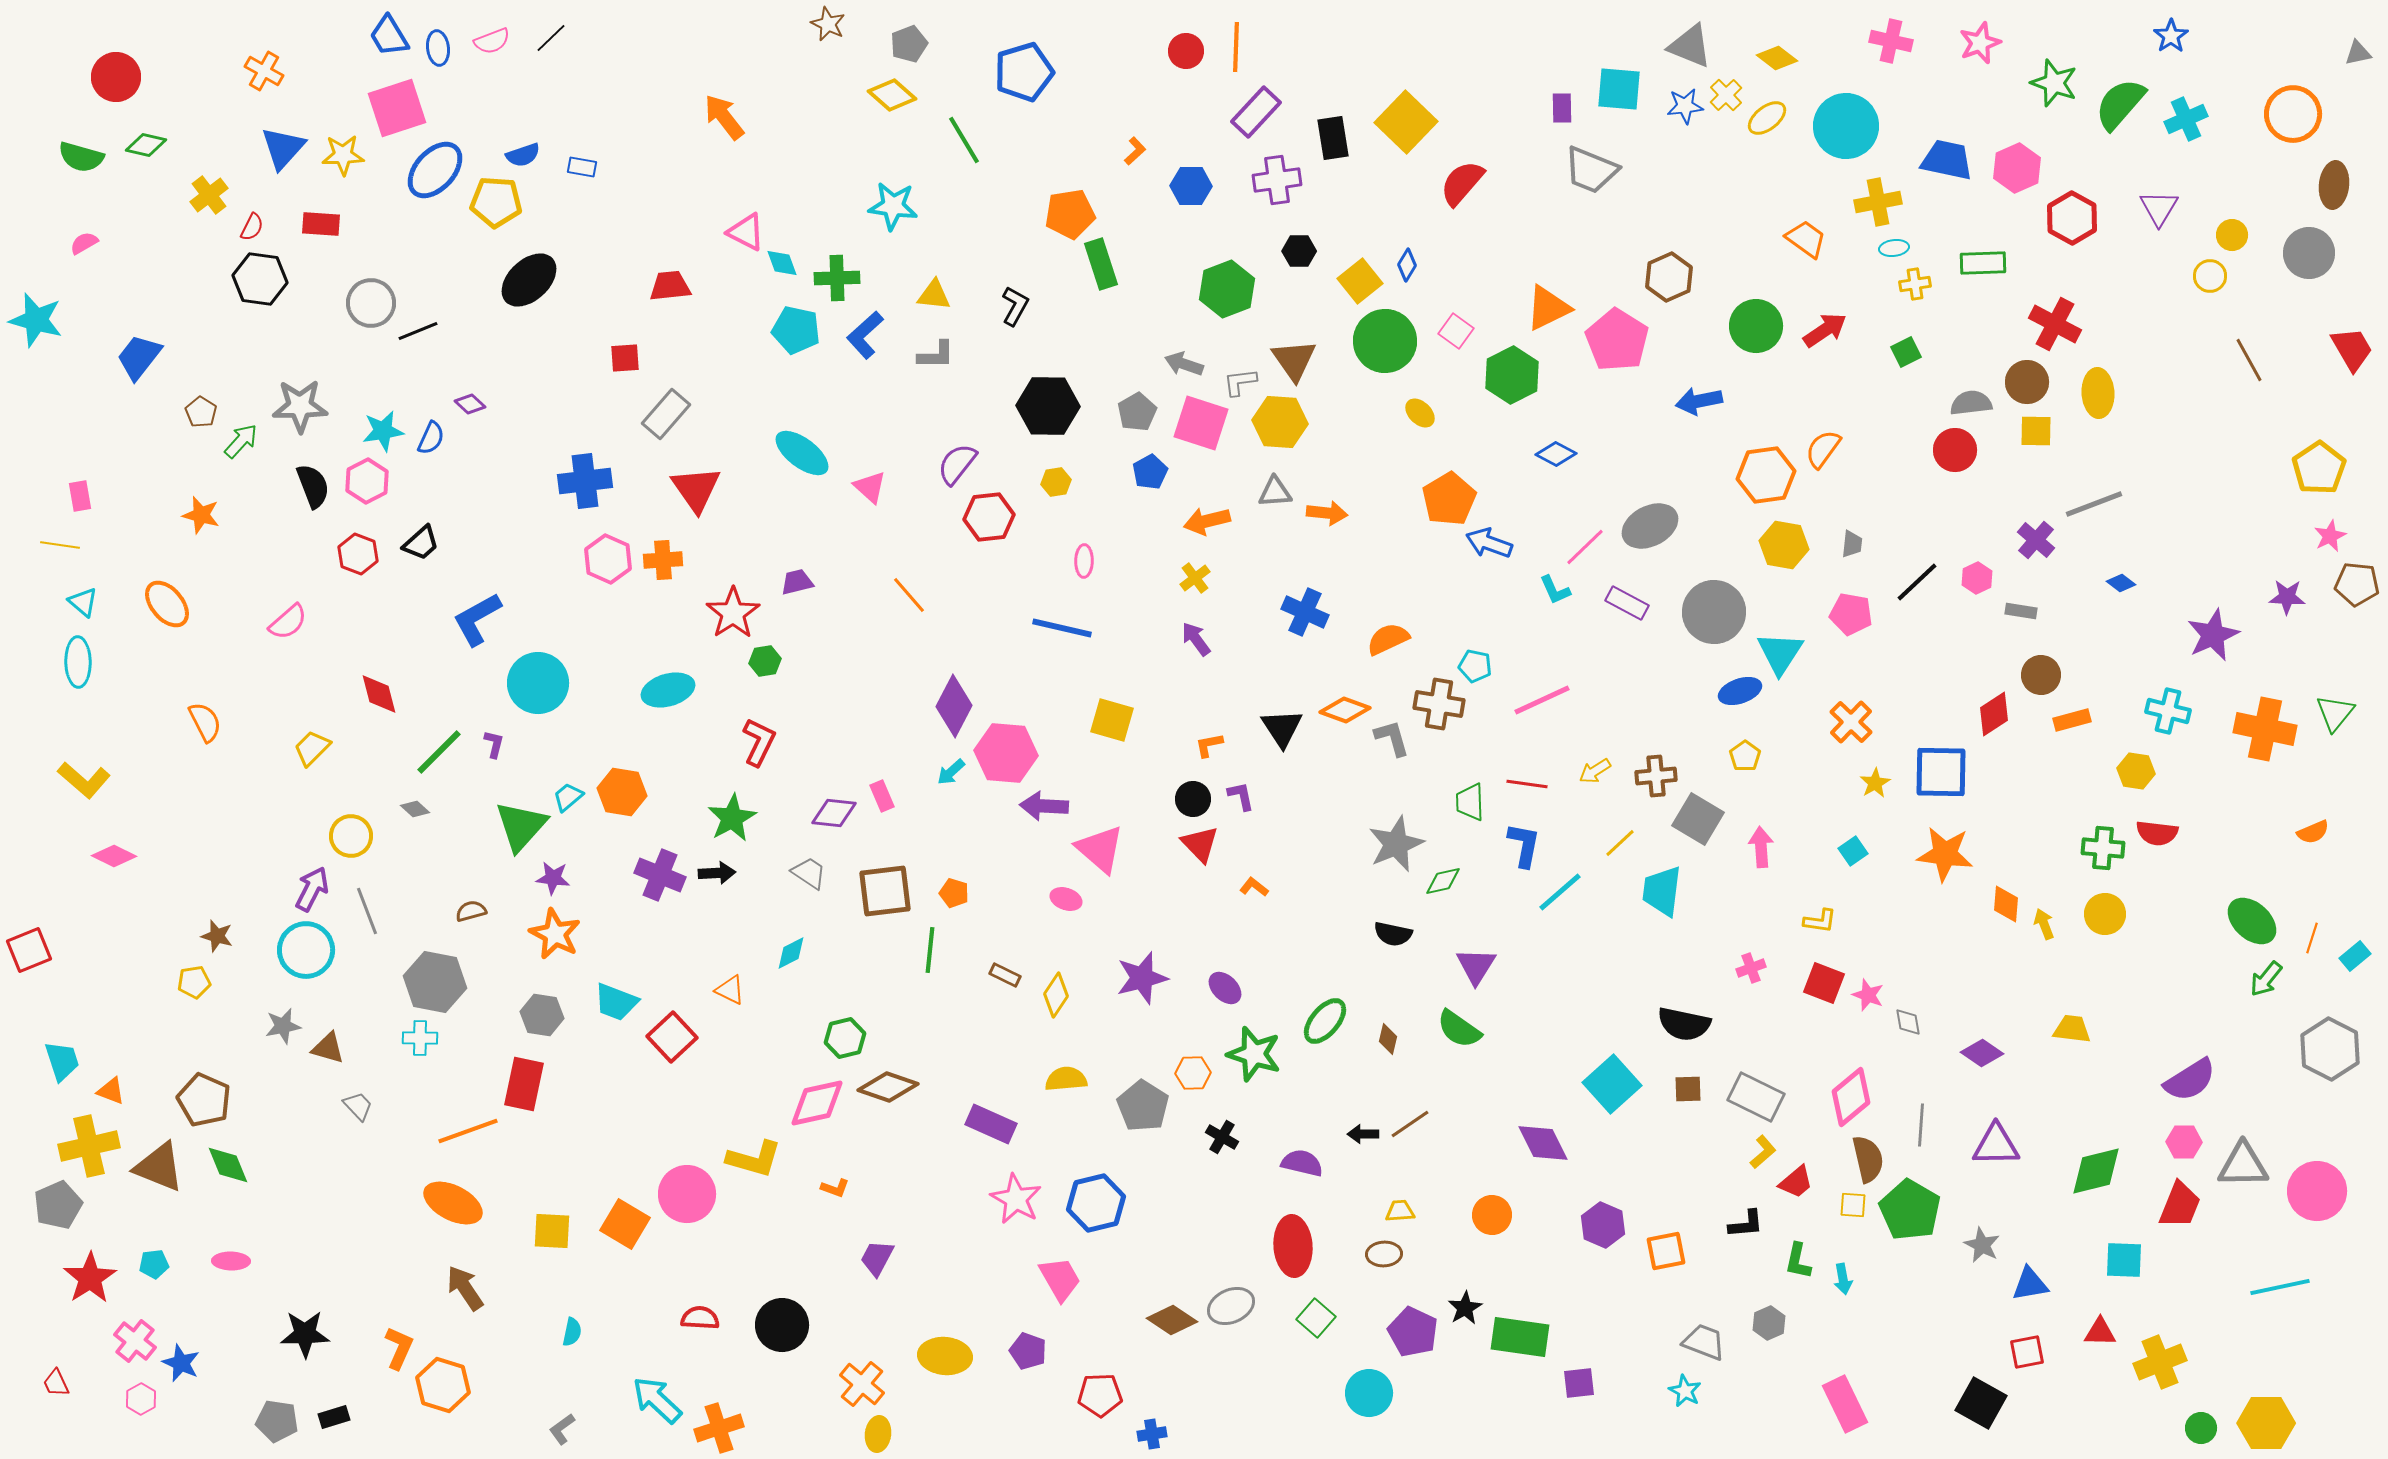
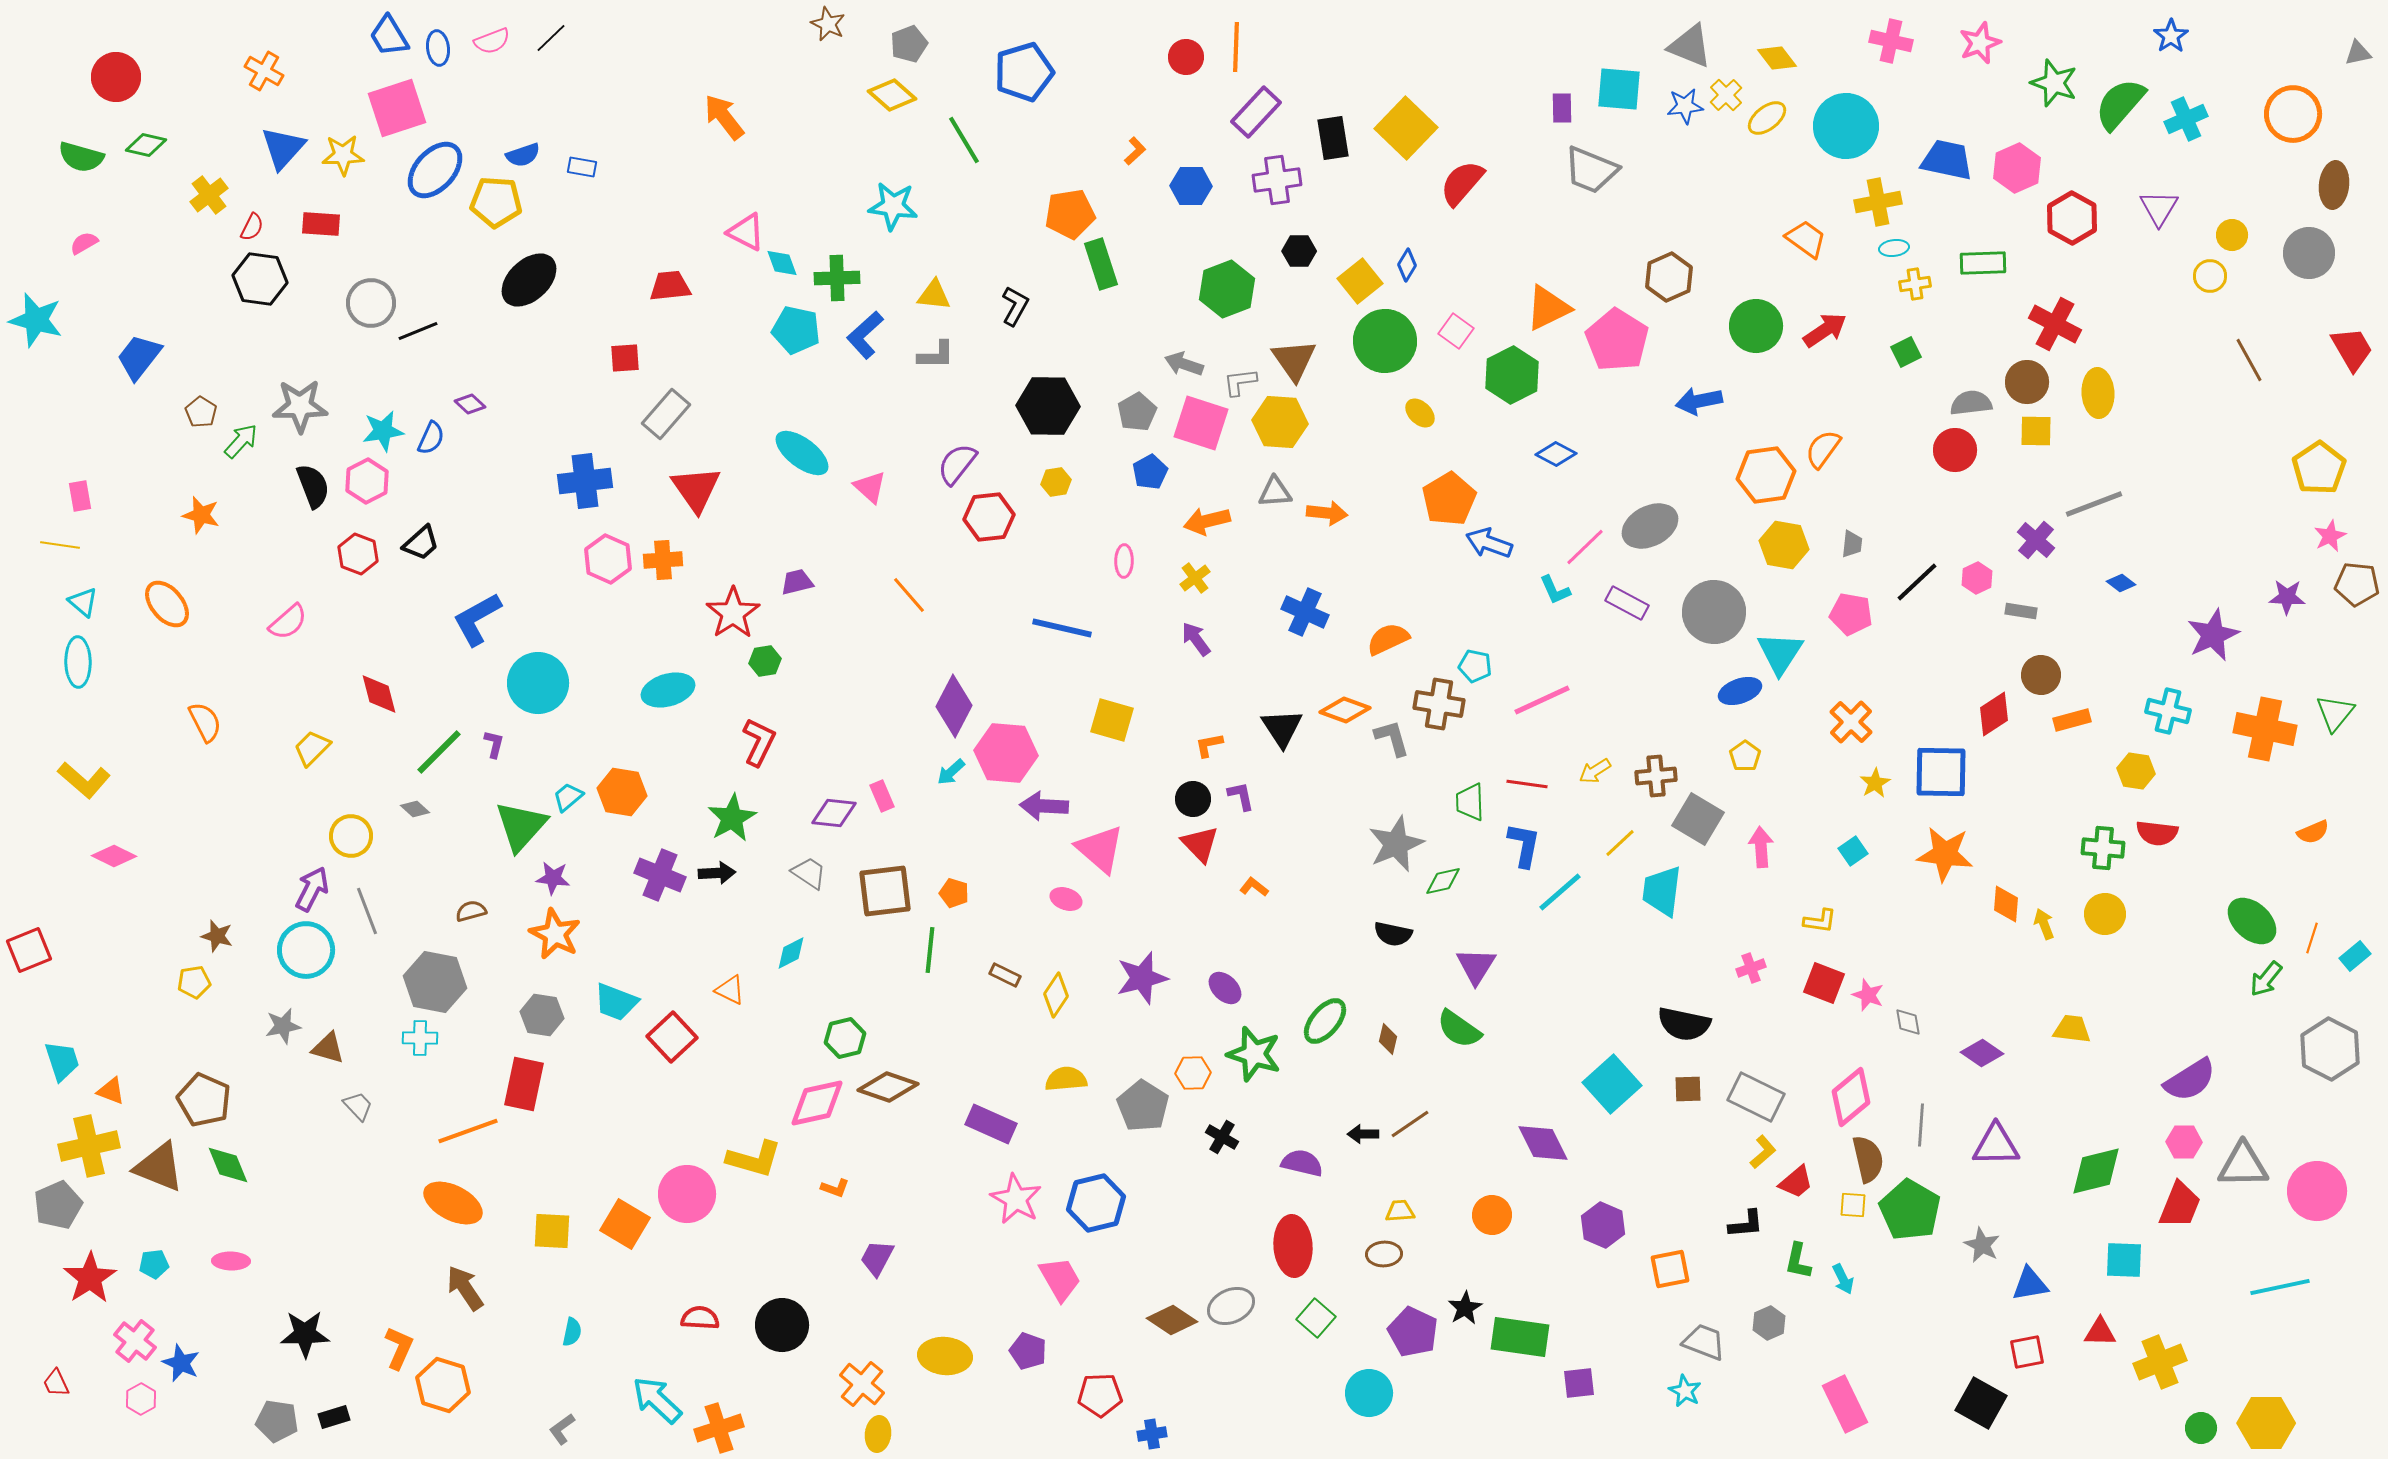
red circle at (1186, 51): moved 6 px down
yellow diamond at (1777, 58): rotated 15 degrees clockwise
yellow square at (1406, 122): moved 6 px down
pink ellipse at (1084, 561): moved 40 px right
orange square at (1666, 1251): moved 4 px right, 18 px down
cyan arrow at (1843, 1279): rotated 16 degrees counterclockwise
